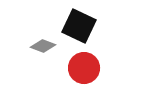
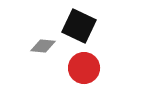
gray diamond: rotated 15 degrees counterclockwise
